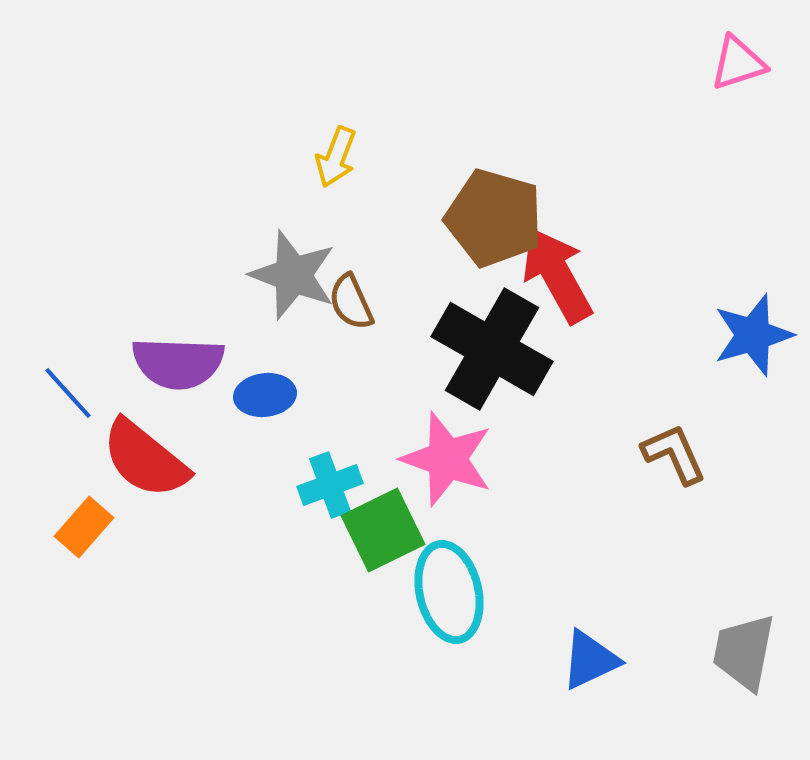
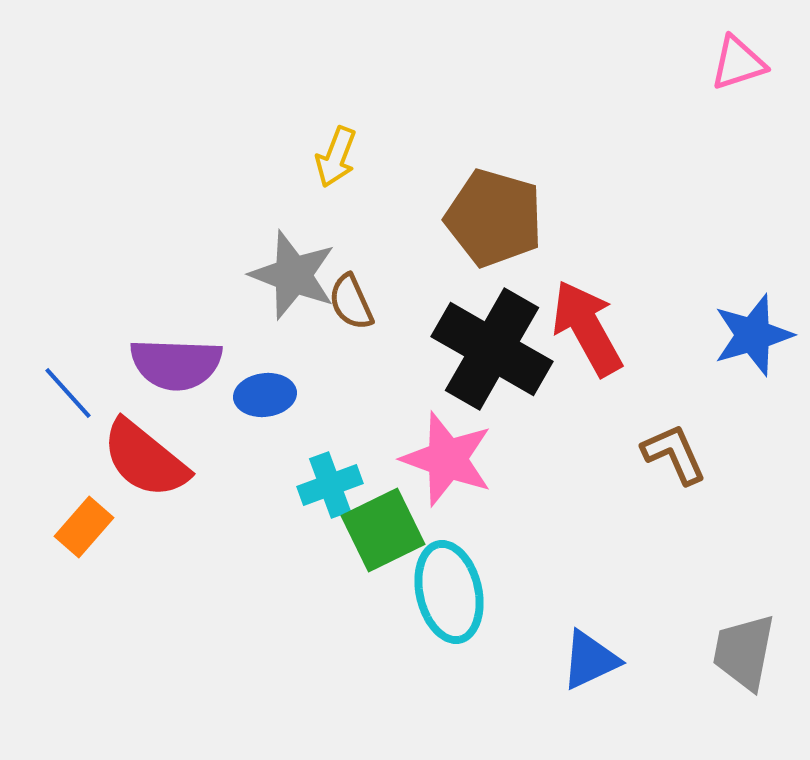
red arrow: moved 30 px right, 53 px down
purple semicircle: moved 2 px left, 1 px down
